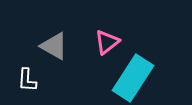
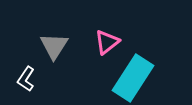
gray triangle: rotated 32 degrees clockwise
white L-shape: moved 1 px left, 1 px up; rotated 30 degrees clockwise
